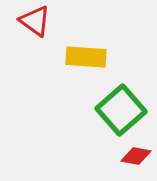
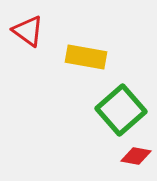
red triangle: moved 7 px left, 10 px down
yellow rectangle: rotated 6 degrees clockwise
